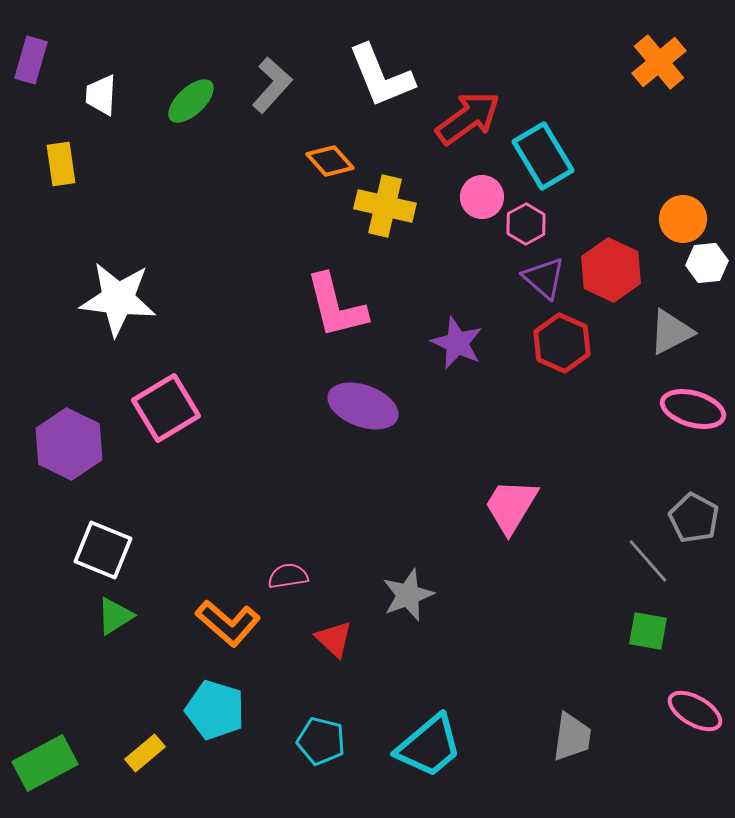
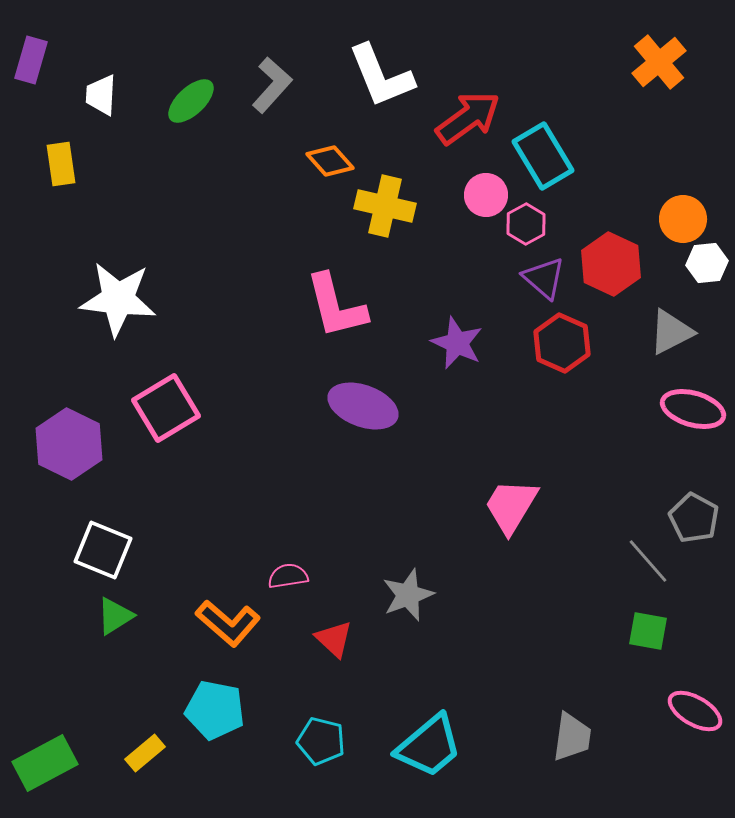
pink circle at (482, 197): moved 4 px right, 2 px up
red hexagon at (611, 270): moved 6 px up
cyan pentagon at (215, 710): rotated 6 degrees counterclockwise
